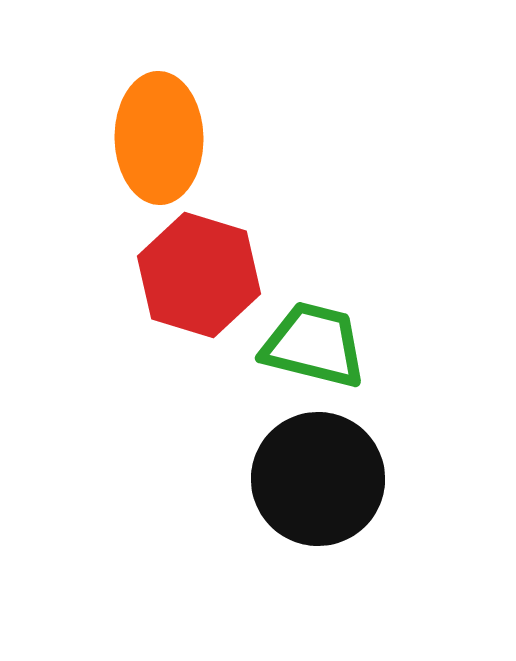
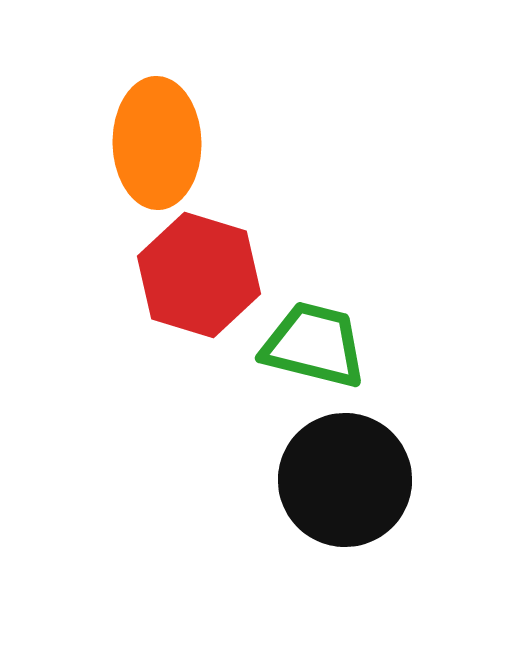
orange ellipse: moved 2 px left, 5 px down
black circle: moved 27 px right, 1 px down
